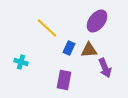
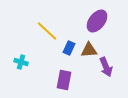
yellow line: moved 3 px down
purple arrow: moved 1 px right, 1 px up
